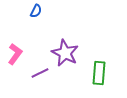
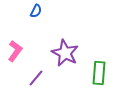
pink L-shape: moved 3 px up
purple line: moved 4 px left, 5 px down; rotated 24 degrees counterclockwise
